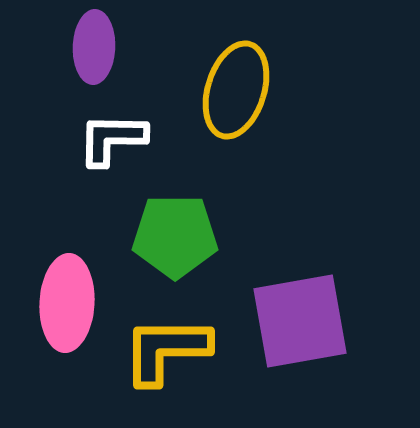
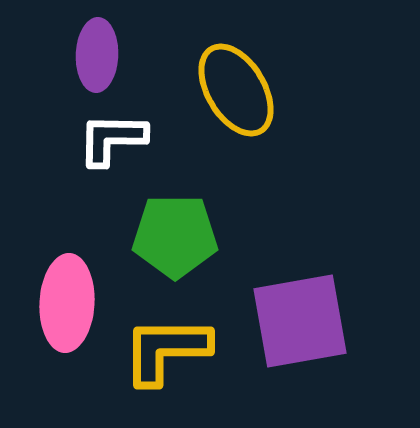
purple ellipse: moved 3 px right, 8 px down
yellow ellipse: rotated 48 degrees counterclockwise
